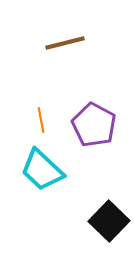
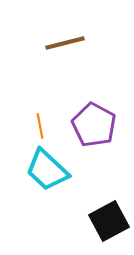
orange line: moved 1 px left, 6 px down
cyan trapezoid: moved 5 px right
black square: rotated 18 degrees clockwise
